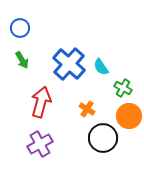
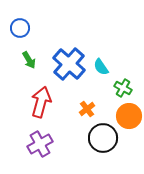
green arrow: moved 7 px right
orange cross: rotated 21 degrees clockwise
